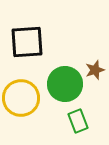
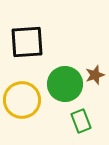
brown star: moved 5 px down
yellow circle: moved 1 px right, 2 px down
green rectangle: moved 3 px right
